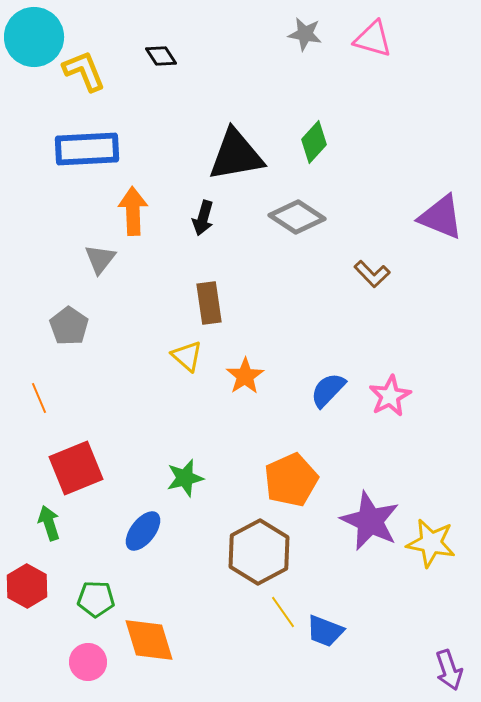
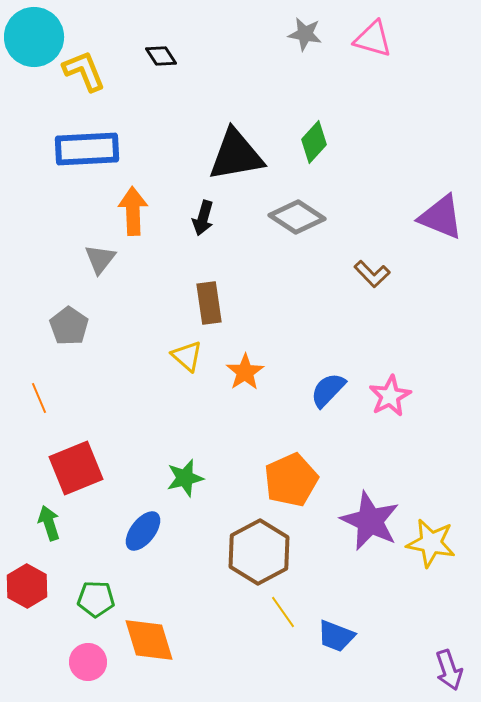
orange star: moved 4 px up
blue trapezoid: moved 11 px right, 5 px down
